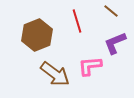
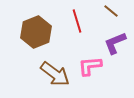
brown hexagon: moved 1 px left, 3 px up
